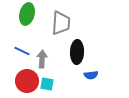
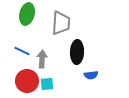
cyan square: rotated 16 degrees counterclockwise
